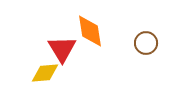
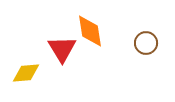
yellow diamond: moved 19 px left
